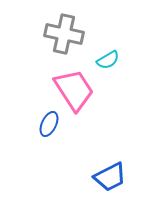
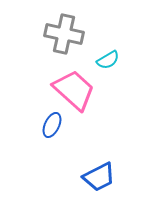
pink trapezoid: rotated 15 degrees counterclockwise
blue ellipse: moved 3 px right, 1 px down
blue trapezoid: moved 11 px left
